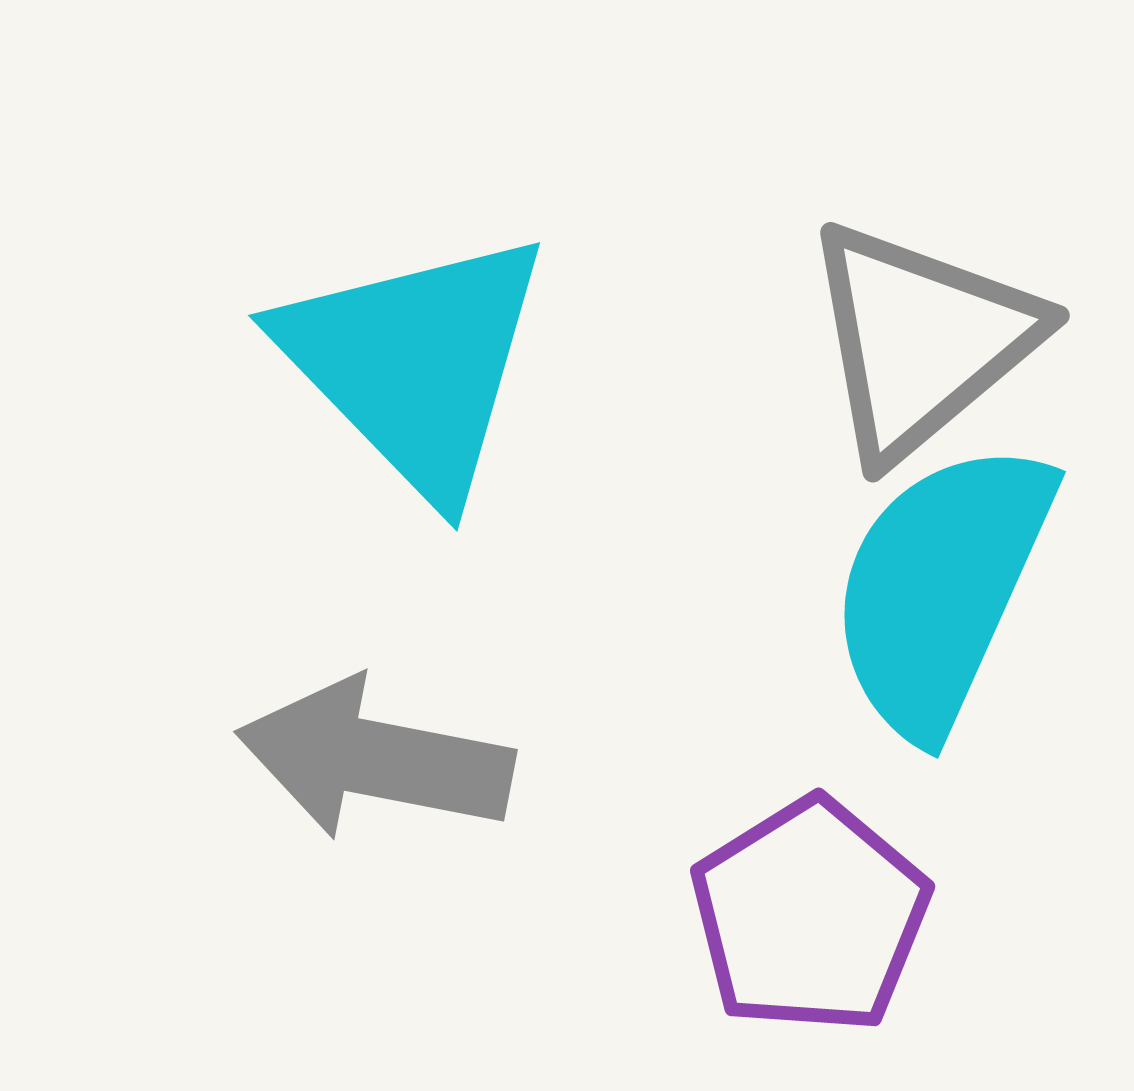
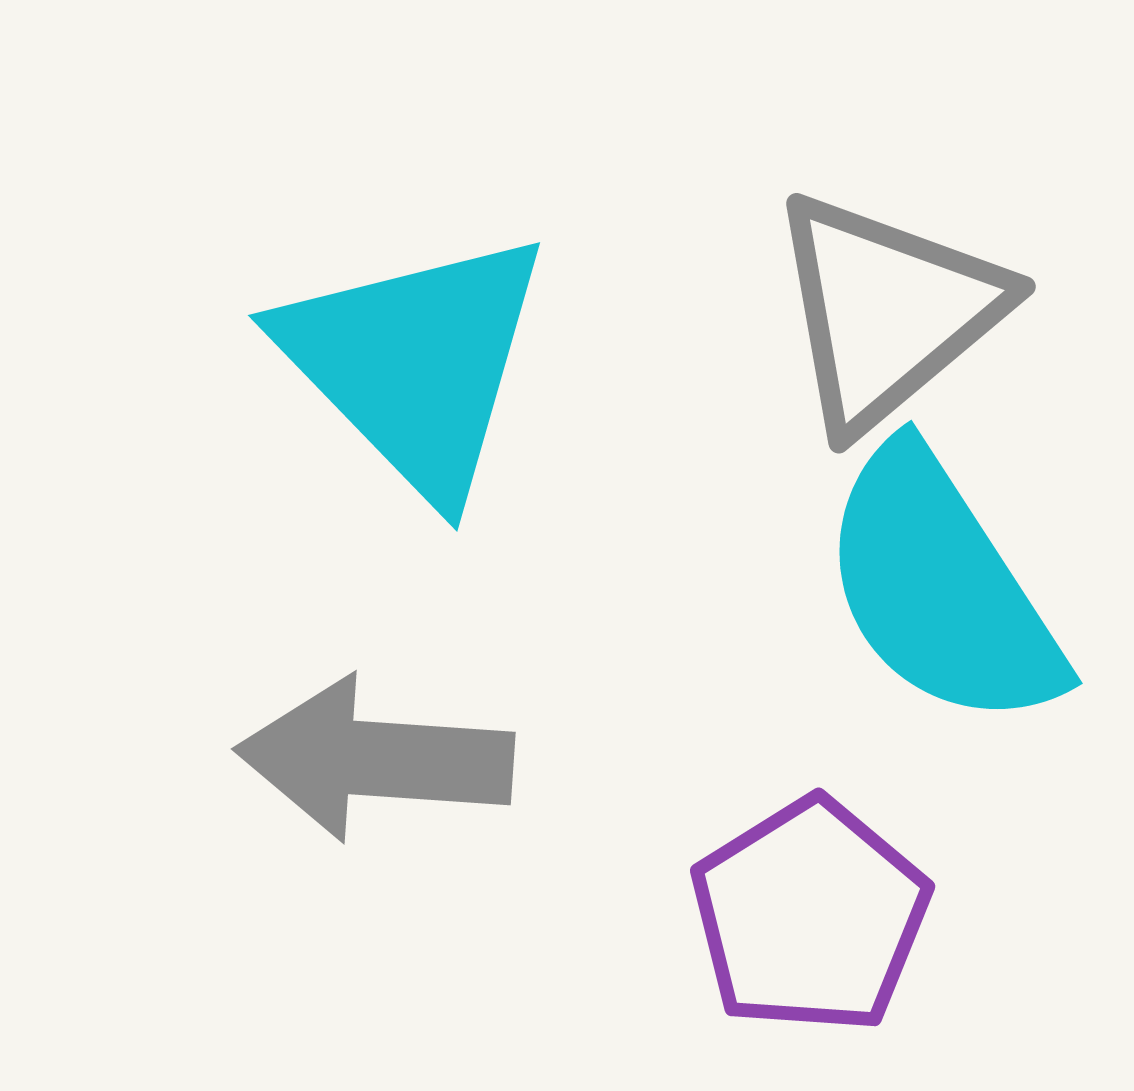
gray triangle: moved 34 px left, 29 px up
cyan semicircle: rotated 57 degrees counterclockwise
gray arrow: rotated 7 degrees counterclockwise
